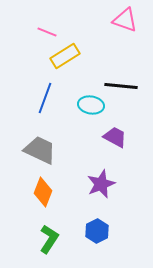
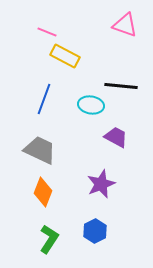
pink triangle: moved 5 px down
yellow rectangle: rotated 60 degrees clockwise
blue line: moved 1 px left, 1 px down
purple trapezoid: moved 1 px right
blue hexagon: moved 2 px left
